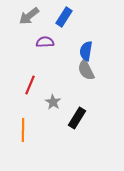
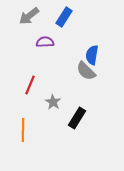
blue semicircle: moved 6 px right, 4 px down
gray semicircle: moved 1 px down; rotated 20 degrees counterclockwise
